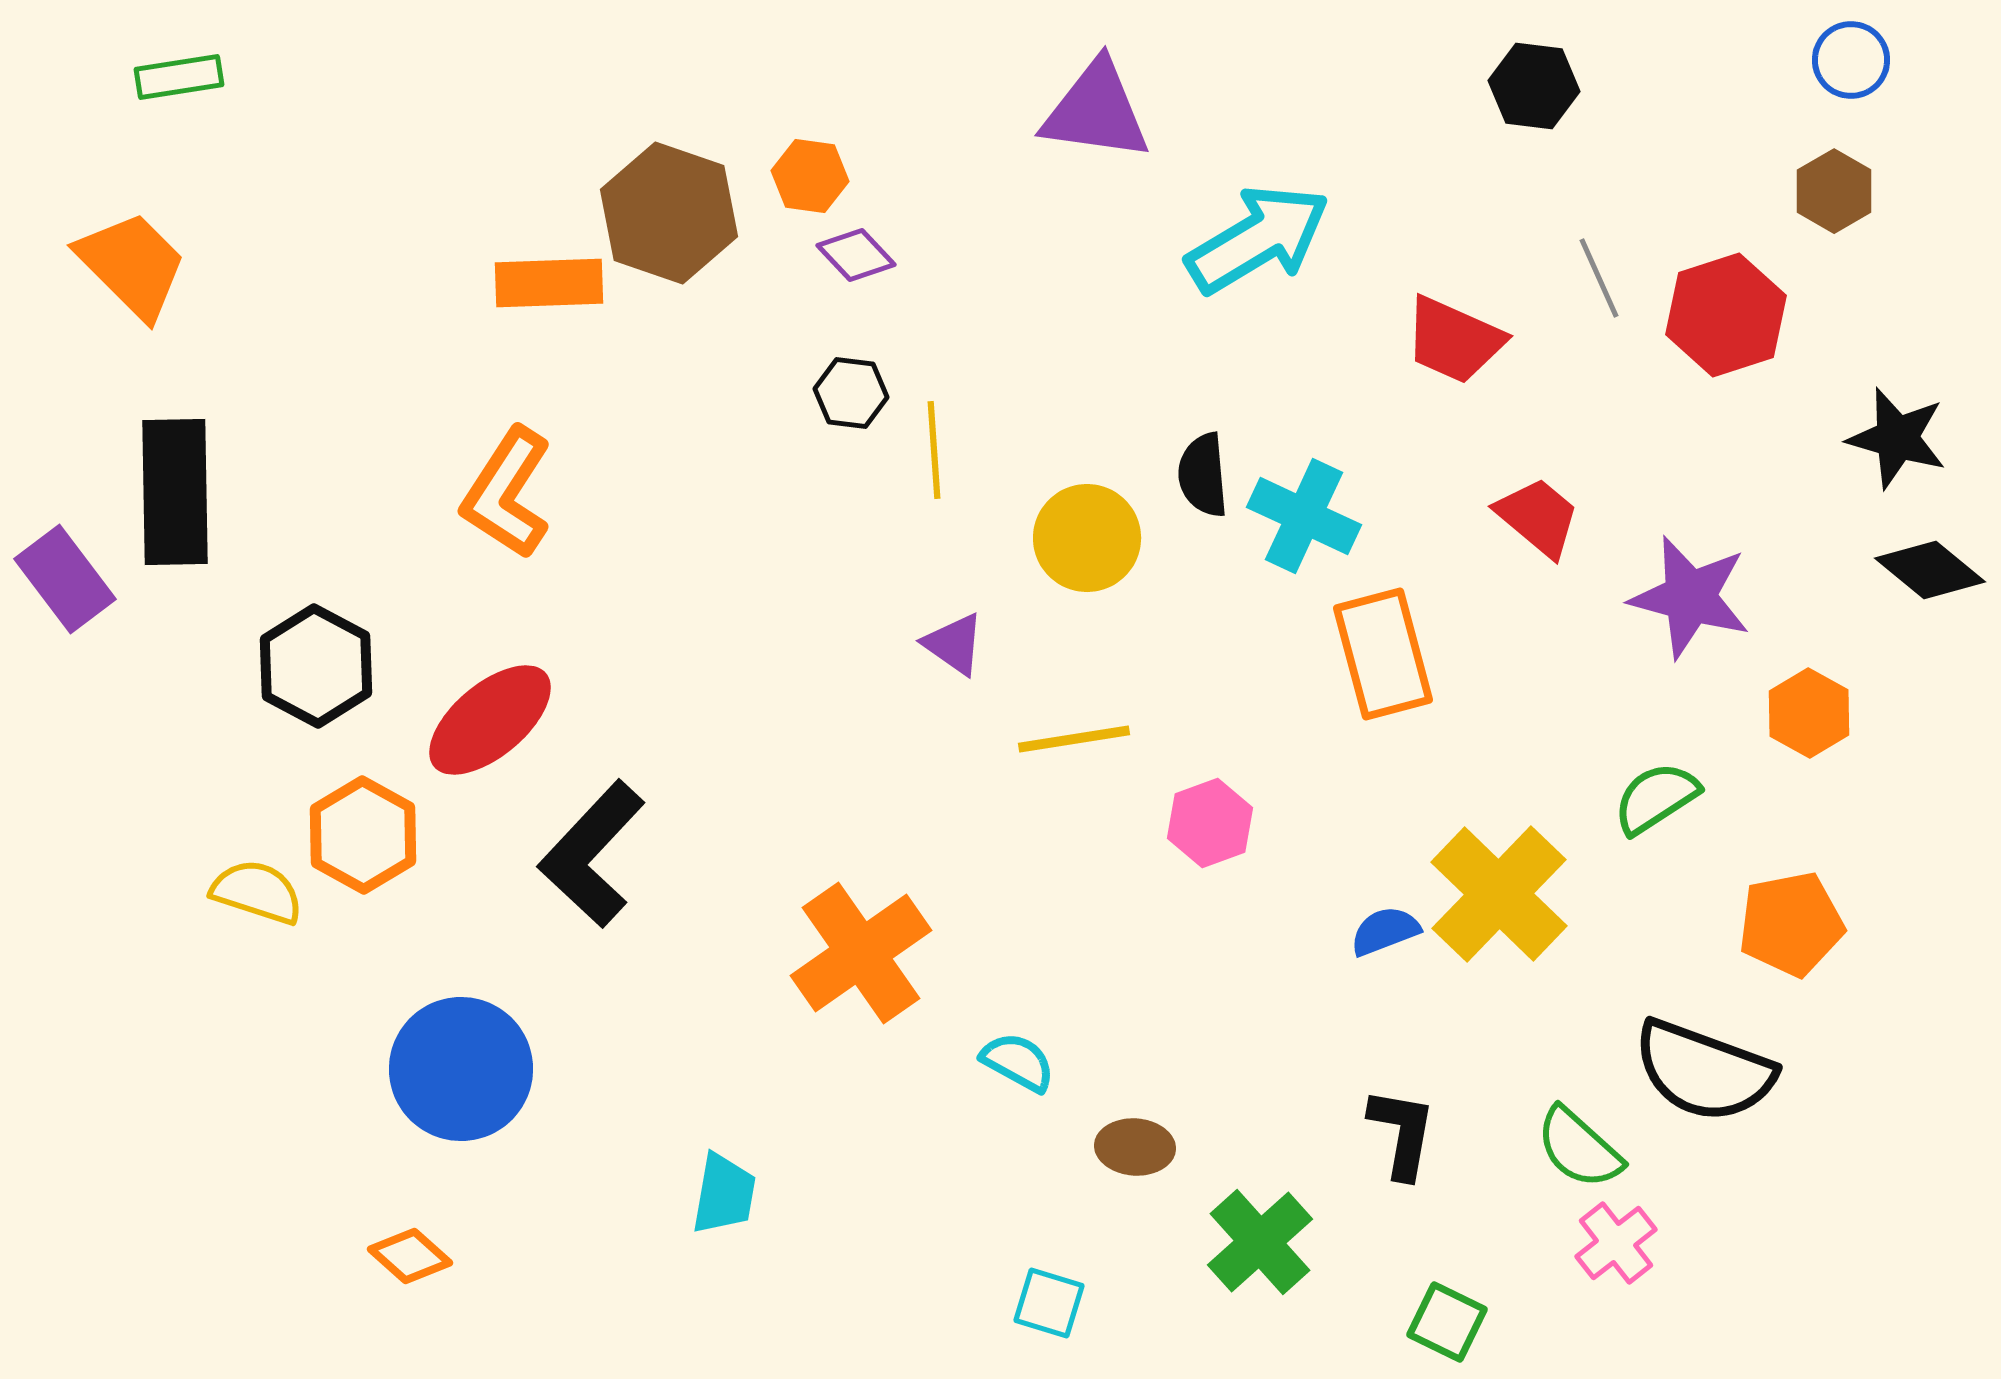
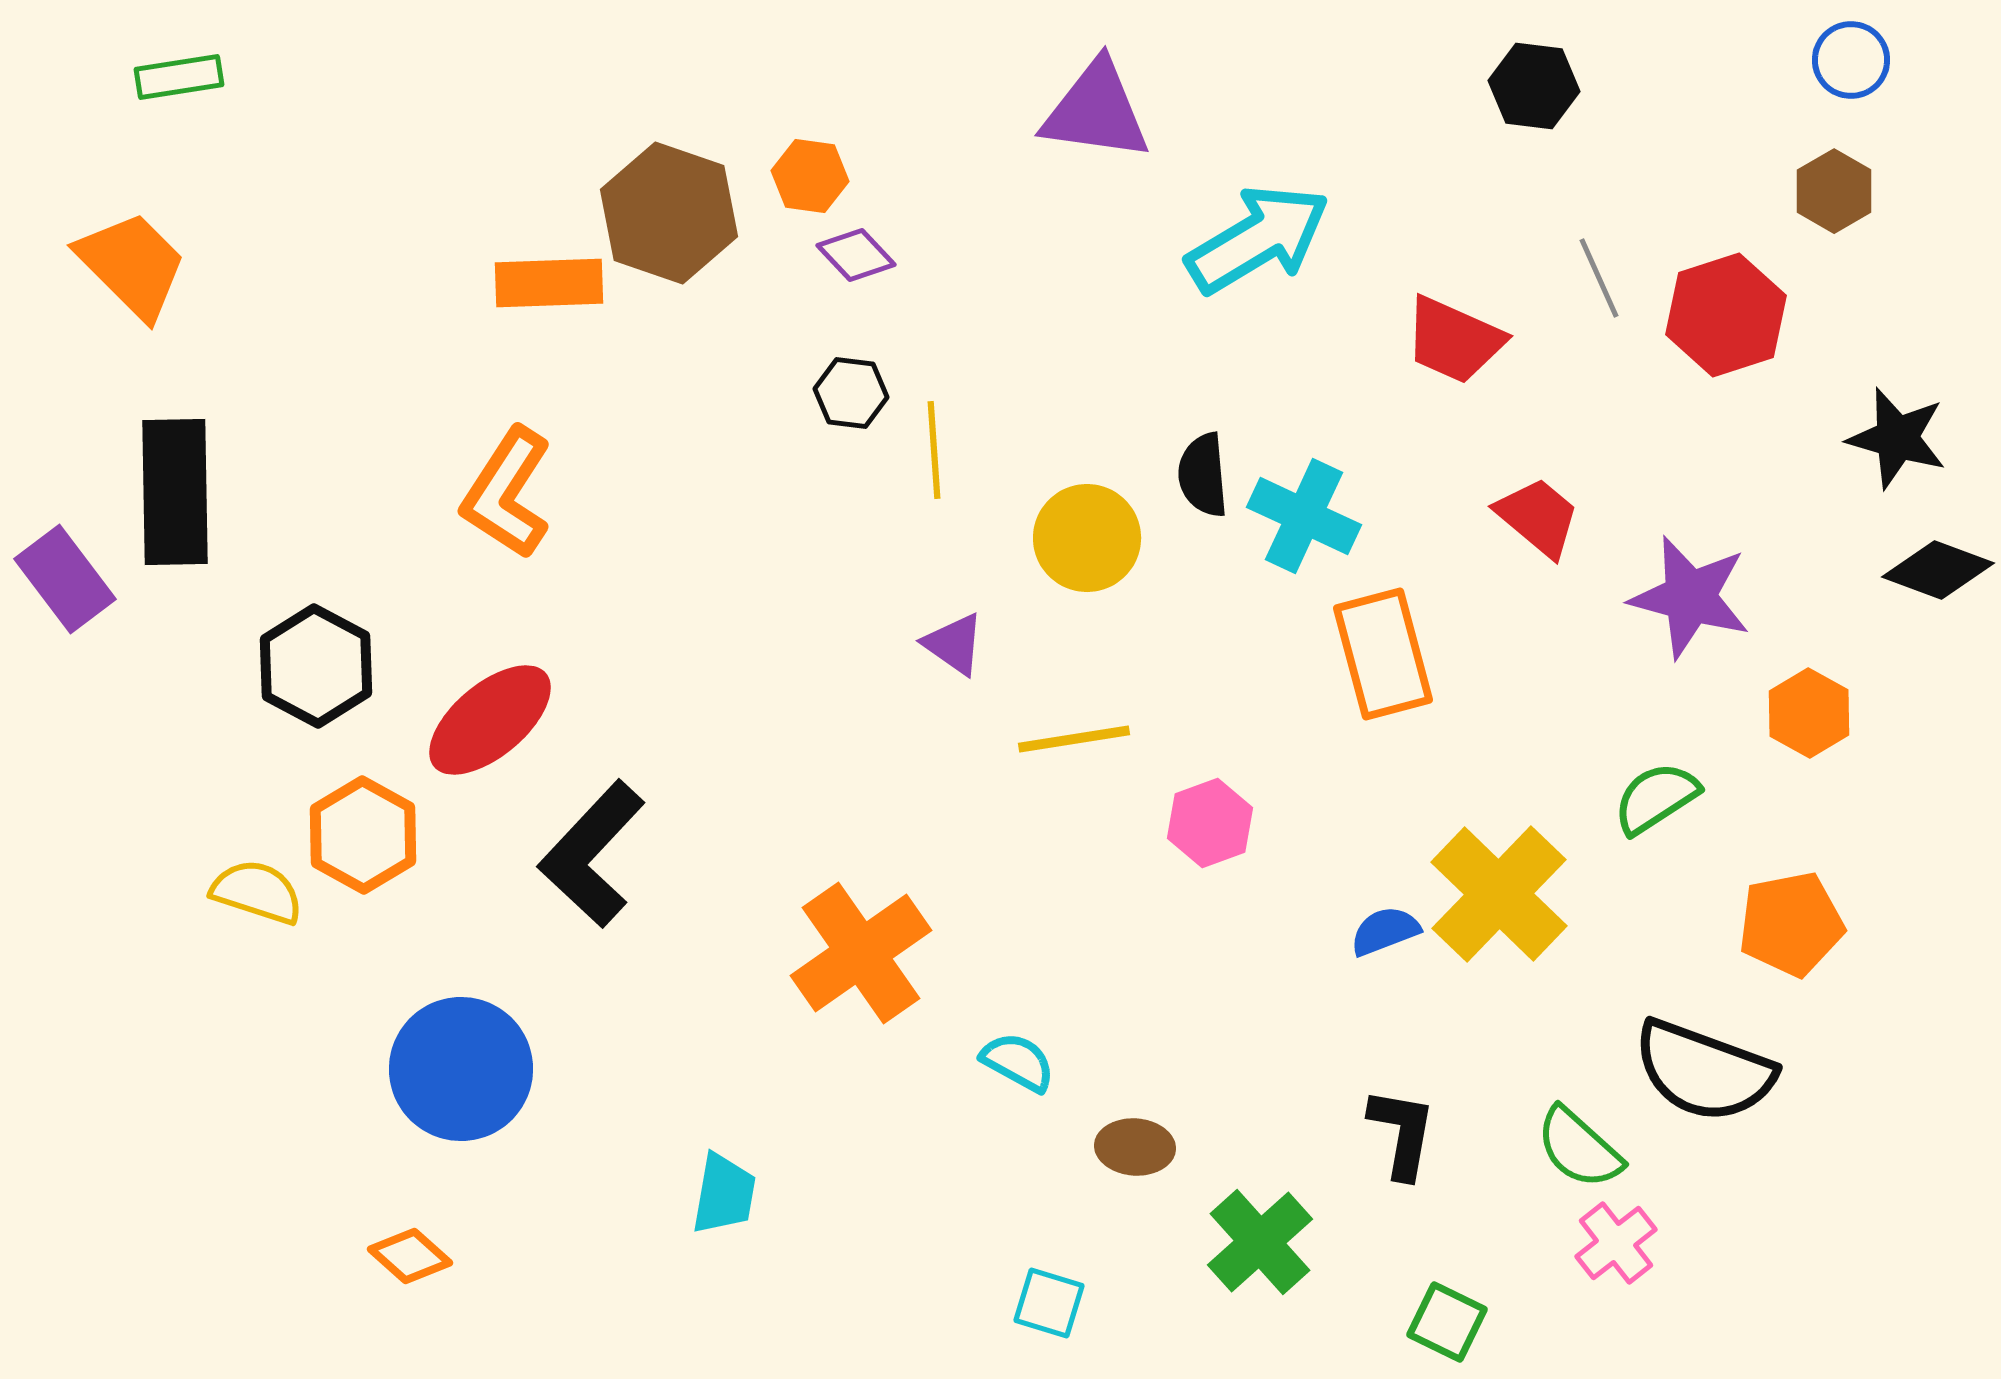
black diamond at (1930, 570): moved 8 px right; rotated 19 degrees counterclockwise
